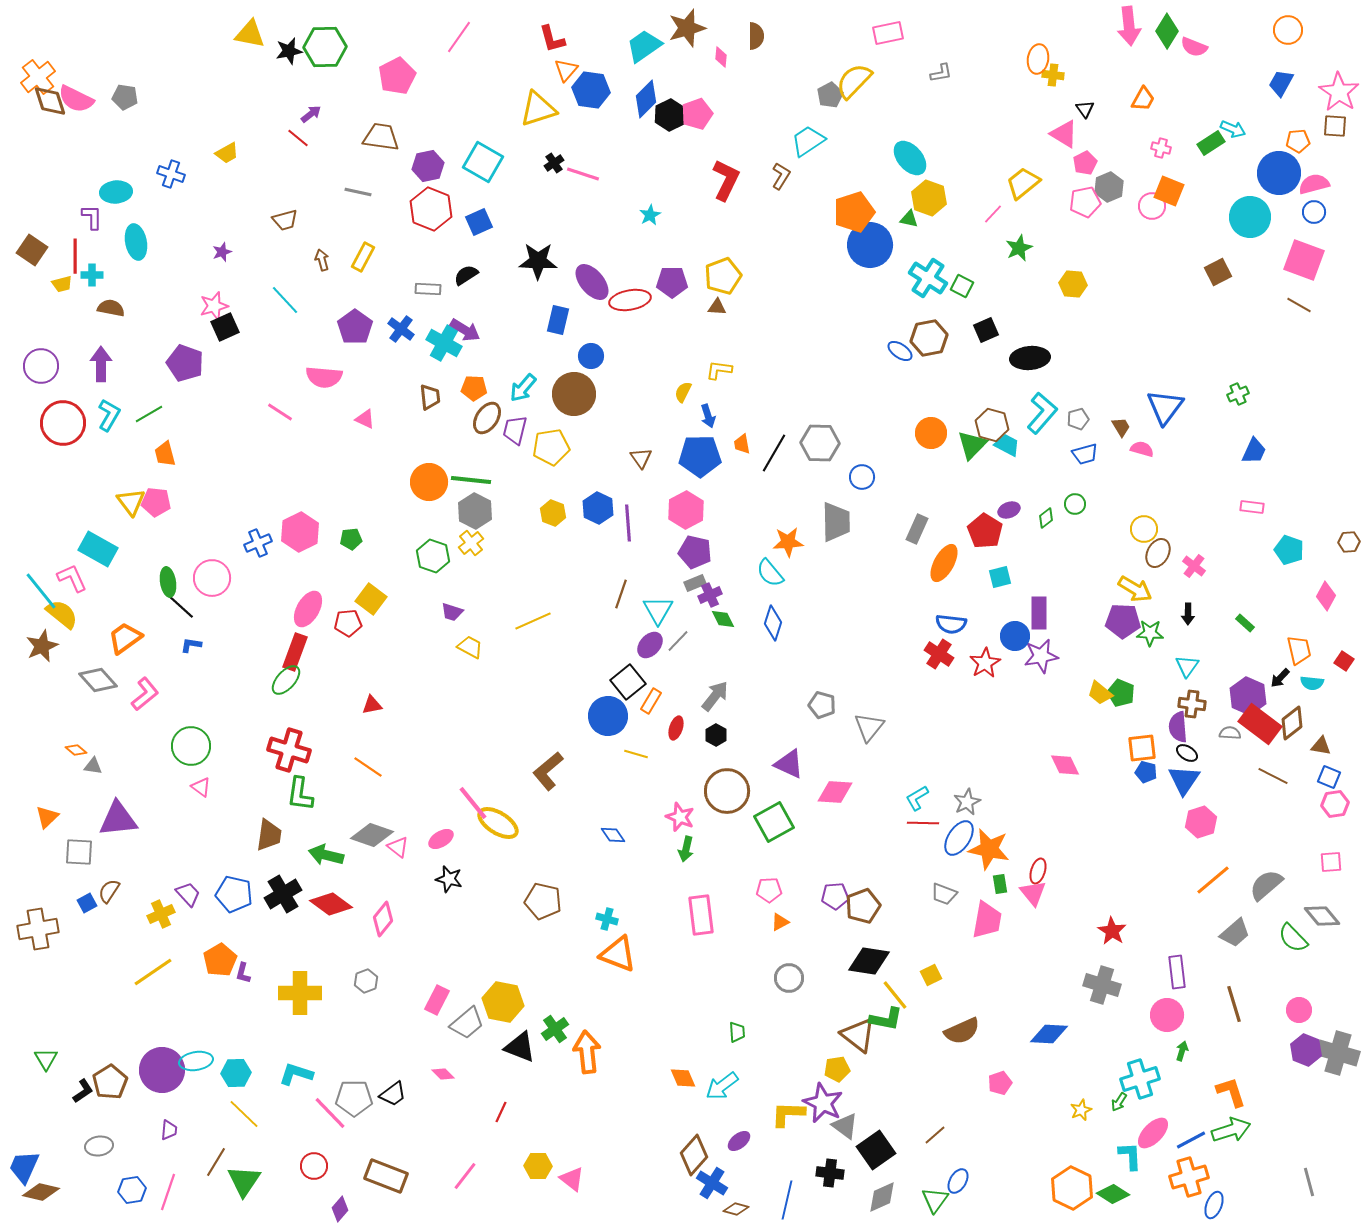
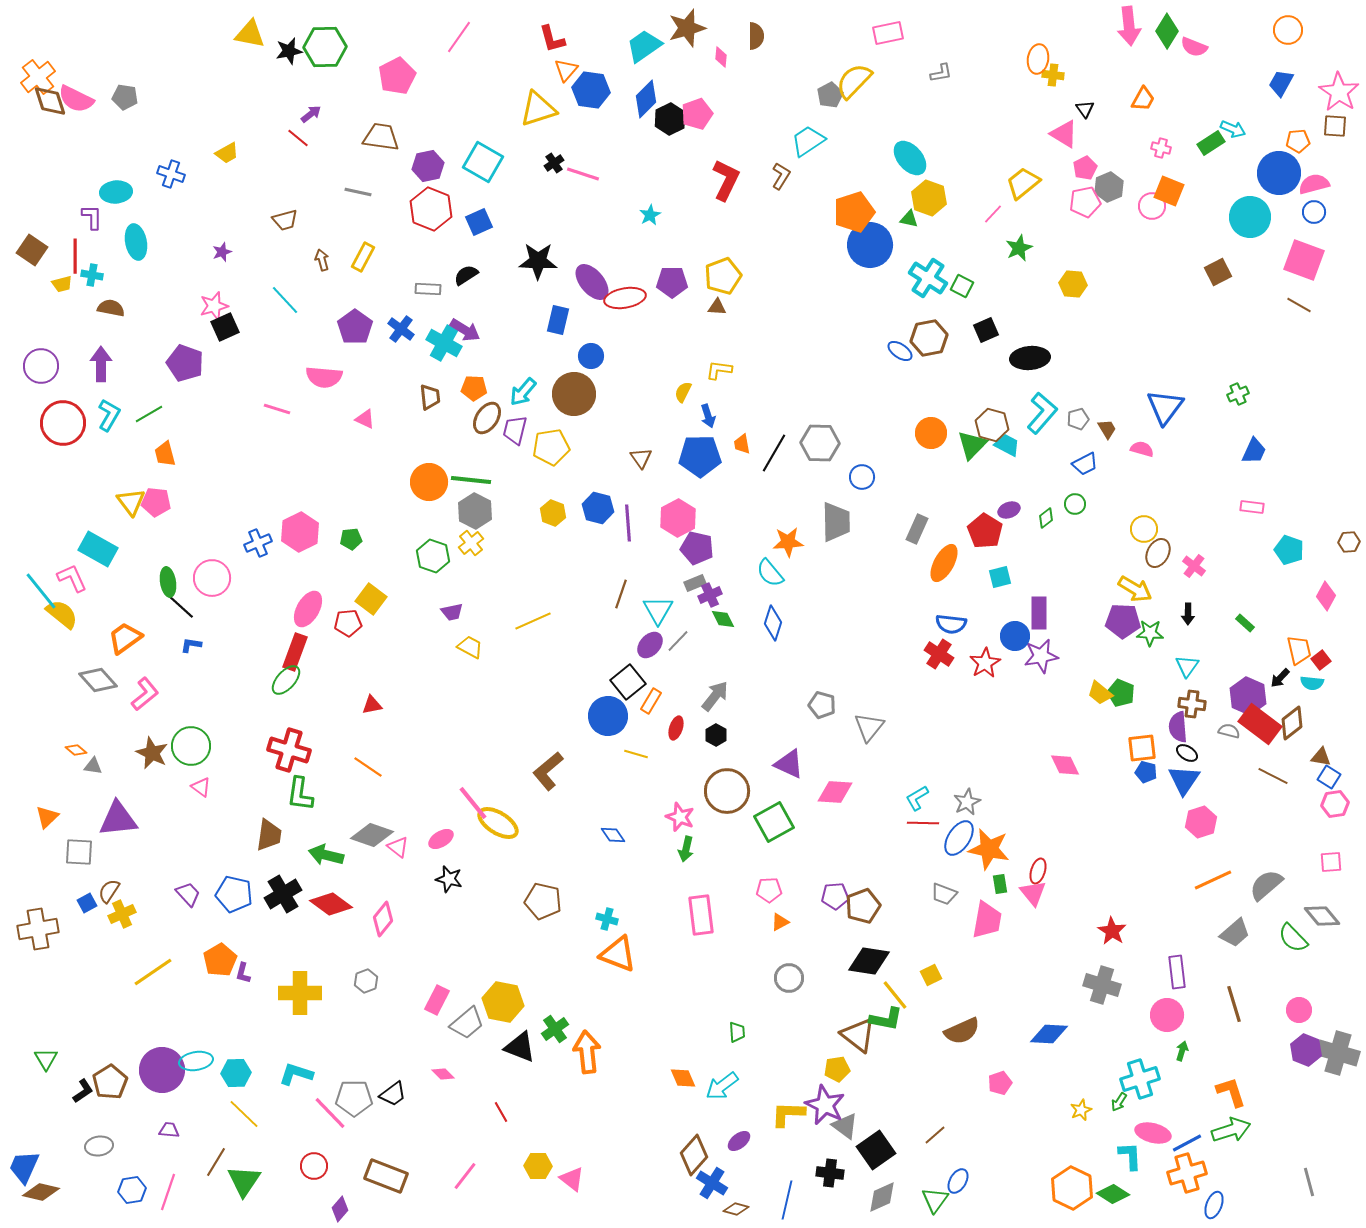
black hexagon at (670, 115): moved 4 px down
pink pentagon at (1085, 163): moved 5 px down
cyan cross at (92, 275): rotated 10 degrees clockwise
red ellipse at (630, 300): moved 5 px left, 2 px up
cyan arrow at (523, 388): moved 4 px down
pink line at (280, 412): moved 3 px left, 3 px up; rotated 16 degrees counterclockwise
brown trapezoid at (1121, 427): moved 14 px left, 2 px down
blue trapezoid at (1085, 454): moved 10 px down; rotated 12 degrees counterclockwise
blue hexagon at (598, 508): rotated 12 degrees counterclockwise
pink hexagon at (686, 510): moved 8 px left, 8 px down
purple pentagon at (695, 552): moved 2 px right, 4 px up
purple trapezoid at (452, 612): rotated 30 degrees counterclockwise
brown star at (42, 646): moved 110 px right, 107 px down; rotated 24 degrees counterclockwise
red square at (1344, 661): moved 23 px left, 1 px up; rotated 18 degrees clockwise
gray semicircle at (1230, 733): moved 1 px left, 2 px up; rotated 10 degrees clockwise
brown triangle at (1321, 746): moved 11 px down
blue square at (1329, 777): rotated 10 degrees clockwise
orange line at (1213, 880): rotated 15 degrees clockwise
yellow cross at (161, 914): moved 39 px left
purple star at (823, 1103): moved 2 px right, 2 px down
red line at (501, 1112): rotated 55 degrees counterclockwise
purple trapezoid at (169, 1130): rotated 90 degrees counterclockwise
pink ellipse at (1153, 1133): rotated 60 degrees clockwise
blue line at (1191, 1140): moved 4 px left, 3 px down
orange cross at (1189, 1177): moved 2 px left, 4 px up
